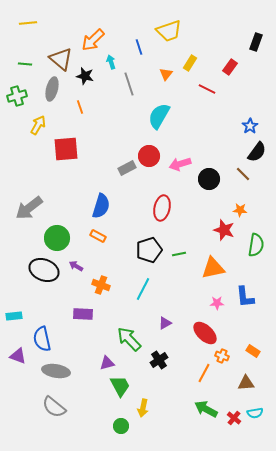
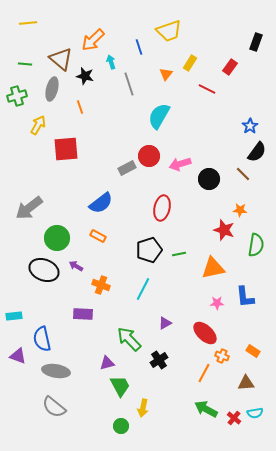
blue semicircle at (101, 206): moved 3 px up; rotated 35 degrees clockwise
